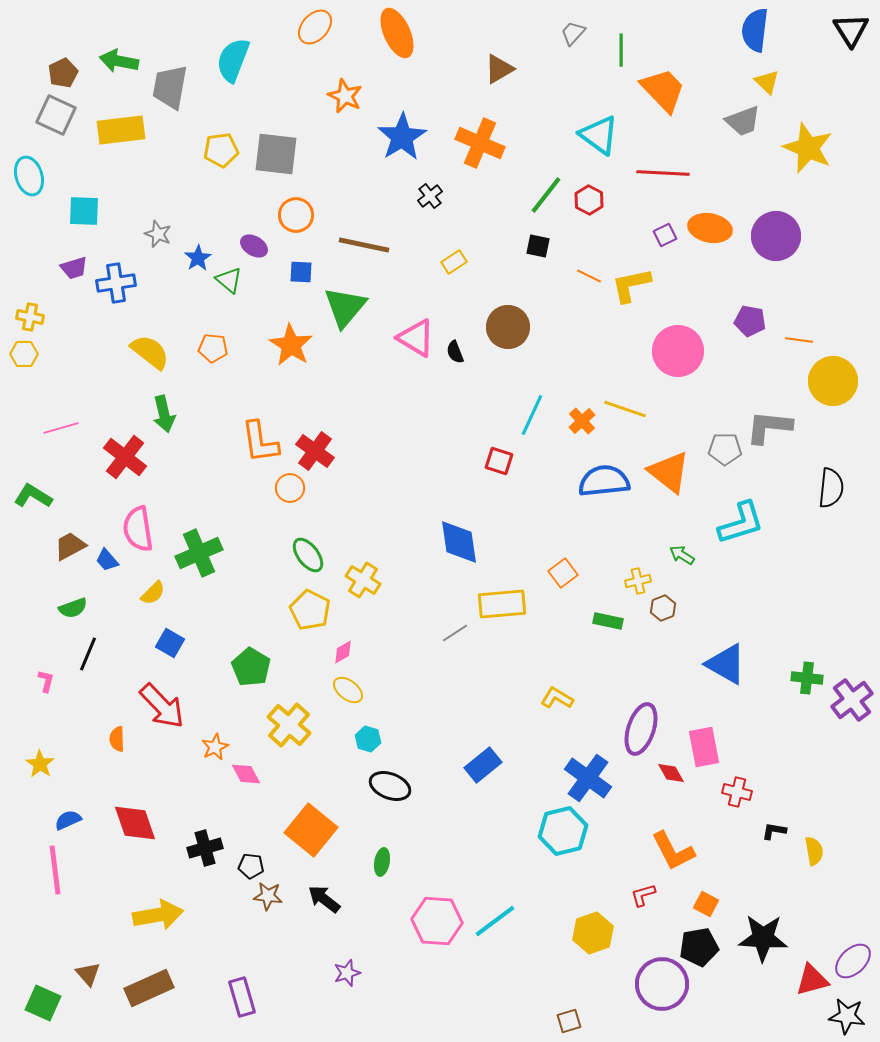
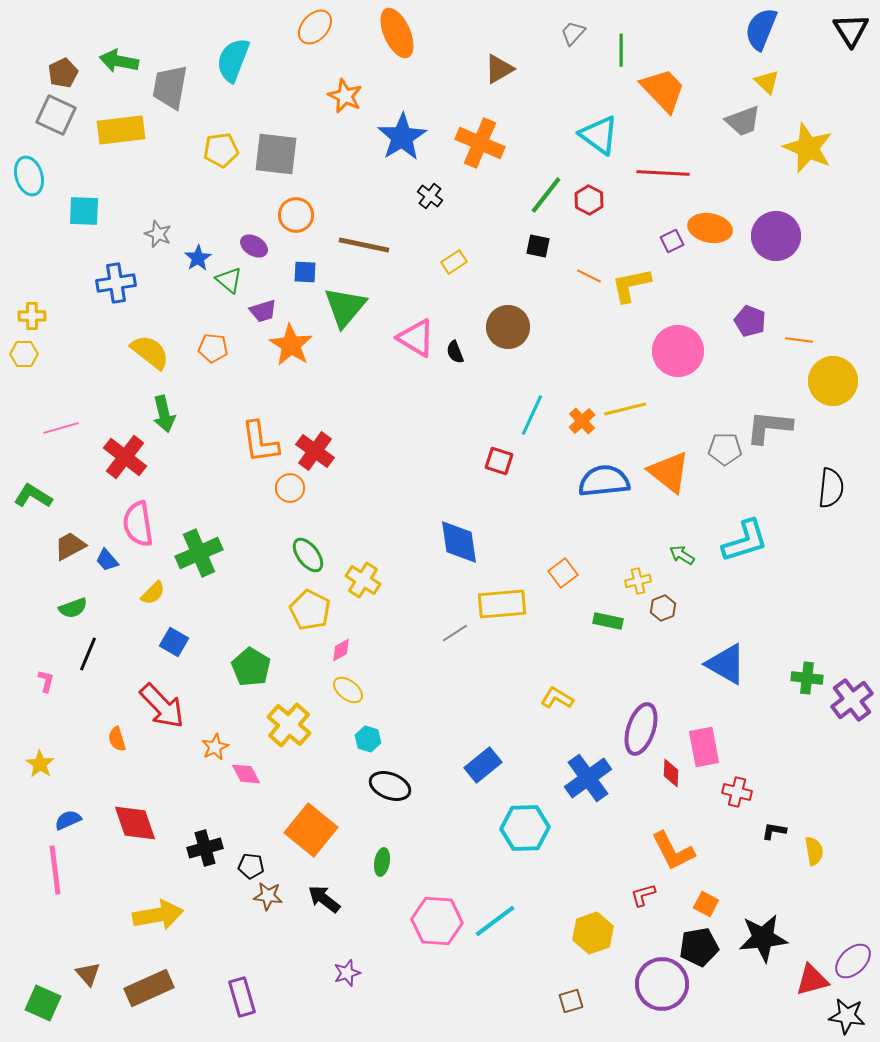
blue semicircle at (755, 30): moved 6 px right, 1 px up; rotated 15 degrees clockwise
black cross at (430, 196): rotated 15 degrees counterclockwise
purple square at (665, 235): moved 7 px right, 6 px down
purple trapezoid at (74, 268): moved 189 px right, 43 px down
blue square at (301, 272): moved 4 px right
yellow cross at (30, 317): moved 2 px right, 1 px up; rotated 12 degrees counterclockwise
purple pentagon at (750, 321): rotated 12 degrees clockwise
yellow line at (625, 409): rotated 33 degrees counterclockwise
cyan L-shape at (741, 523): moved 4 px right, 18 px down
pink semicircle at (138, 529): moved 5 px up
blue square at (170, 643): moved 4 px right, 1 px up
pink diamond at (343, 652): moved 2 px left, 2 px up
orange semicircle at (117, 739): rotated 15 degrees counterclockwise
red diamond at (671, 773): rotated 32 degrees clockwise
blue cross at (588, 778): rotated 18 degrees clockwise
cyan hexagon at (563, 831): moved 38 px left, 3 px up; rotated 12 degrees clockwise
black star at (763, 938): rotated 9 degrees counterclockwise
brown square at (569, 1021): moved 2 px right, 20 px up
